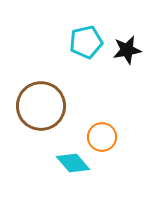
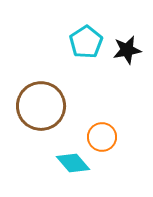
cyan pentagon: rotated 20 degrees counterclockwise
